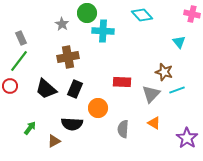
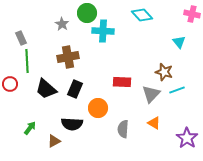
green line: moved 8 px right; rotated 40 degrees counterclockwise
red circle: moved 2 px up
